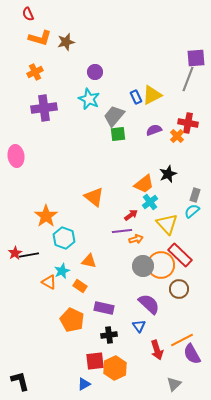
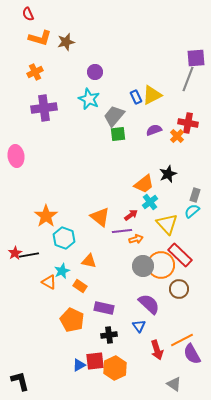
orange triangle at (94, 197): moved 6 px right, 20 px down
blue triangle at (84, 384): moved 5 px left, 19 px up
gray triangle at (174, 384): rotated 42 degrees counterclockwise
